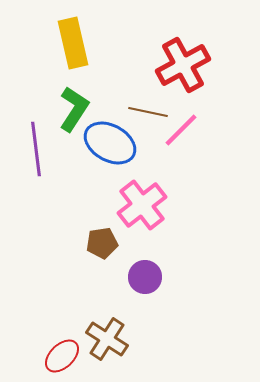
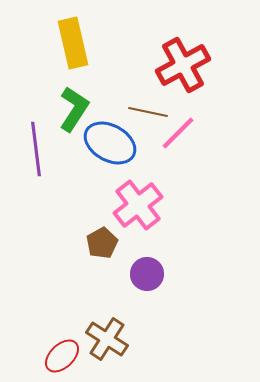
pink line: moved 3 px left, 3 px down
pink cross: moved 4 px left
brown pentagon: rotated 20 degrees counterclockwise
purple circle: moved 2 px right, 3 px up
